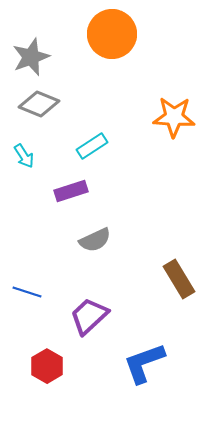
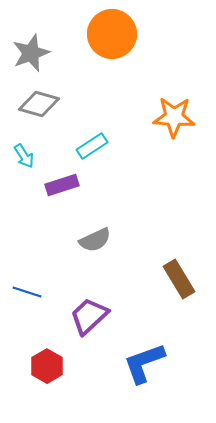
gray star: moved 4 px up
gray diamond: rotated 6 degrees counterclockwise
purple rectangle: moved 9 px left, 6 px up
